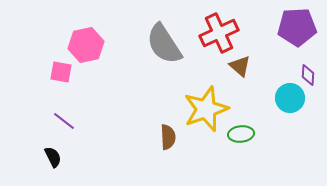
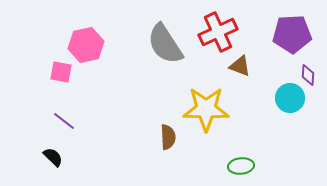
purple pentagon: moved 5 px left, 7 px down
red cross: moved 1 px left, 1 px up
gray semicircle: moved 1 px right
brown triangle: rotated 20 degrees counterclockwise
yellow star: rotated 21 degrees clockwise
green ellipse: moved 32 px down
black semicircle: rotated 20 degrees counterclockwise
